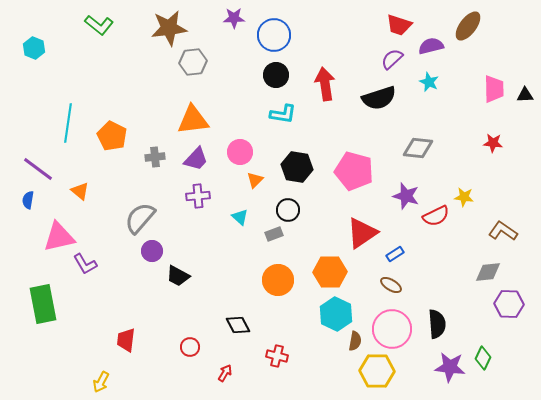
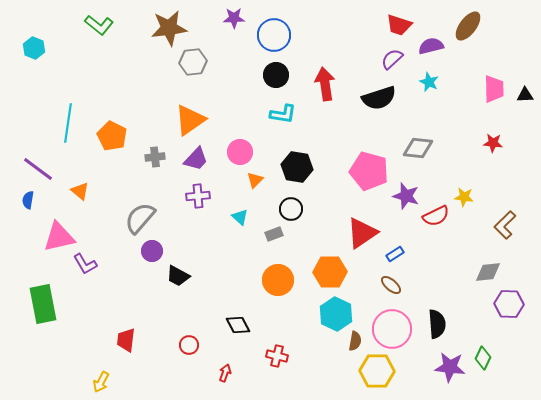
orange triangle at (193, 120): moved 3 px left; rotated 28 degrees counterclockwise
pink pentagon at (354, 171): moved 15 px right
black circle at (288, 210): moved 3 px right, 1 px up
brown L-shape at (503, 231): moved 2 px right, 6 px up; rotated 80 degrees counterclockwise
brown ellipse at (391, 285): rotated 10 degrees clockwise
red circle at (190, 347): moved 1 px left, 2 px up
red arrow at (225, 373): rotated 12 degrees counterclockwise
